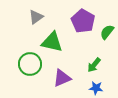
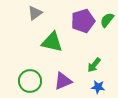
gray triangle: moved 1 px left, 4 px up
purple pentagon: rotated 25 degrees clockwise
green semicircle: moved 12 px up
green circle: moved 17 px down
purple triangle: moved 1 px right, 3 px down
blue star: moved 2 px right, 1 px up
